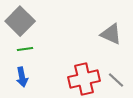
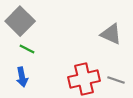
green line: moved 2 px right; rotated 35 degrees clockwise
gray line: rotated 24 degrees counterclockwise
